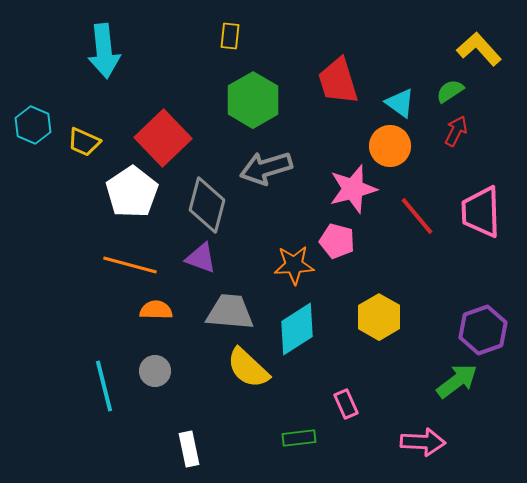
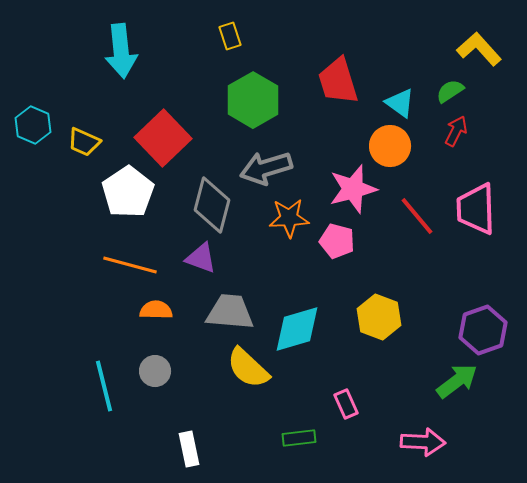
yellow rectangle: rotated 24 degrees counterclockwise
cyan arrow: moved 17 px right
white pentagon: moved 4 px left
gray diamond: moved 5 px right
pink trapezoid: moved 5 px left, 3 px up
orange star: moved 5 px left, 47 px up
yellow hexagon: rotated 9 degrees counterclockwise
cyan diamond: rotated 16 degrees clockwise
